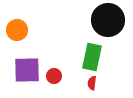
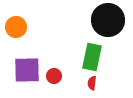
orange circle: moved 1 px left, 3 px up
